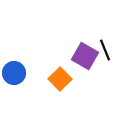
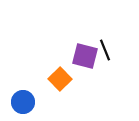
purple square: rotated 16 degrees counterclockwise
blue circle: moved 9 px right, 29 px down
